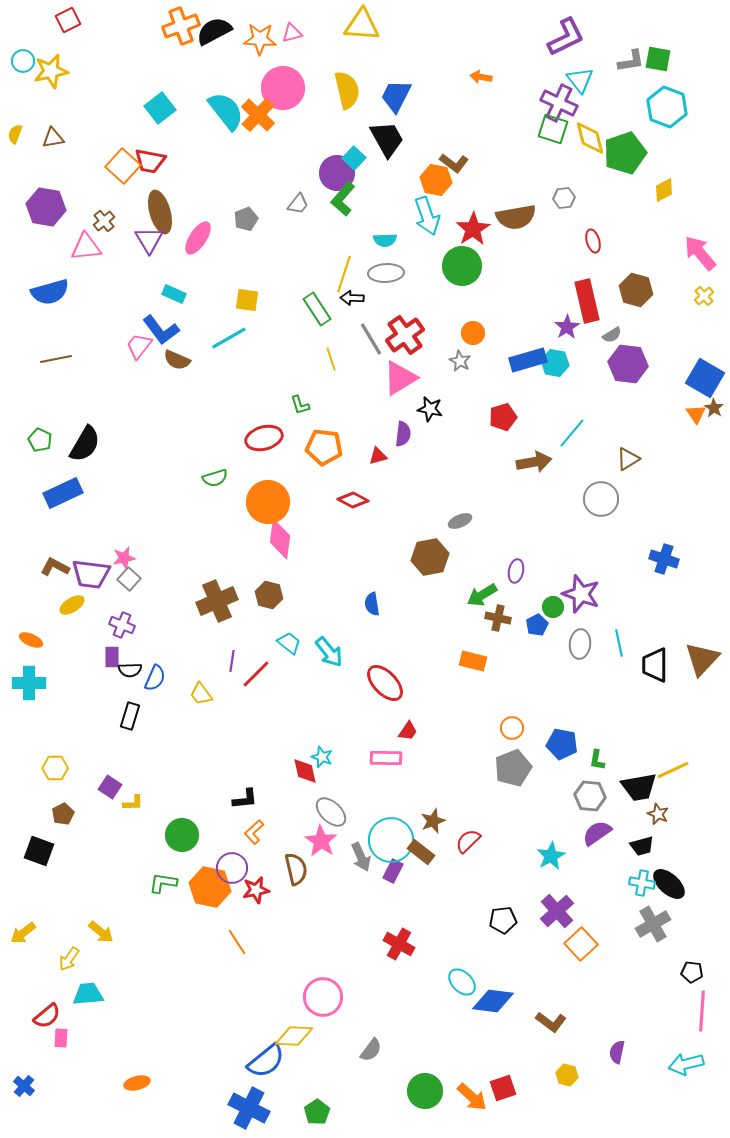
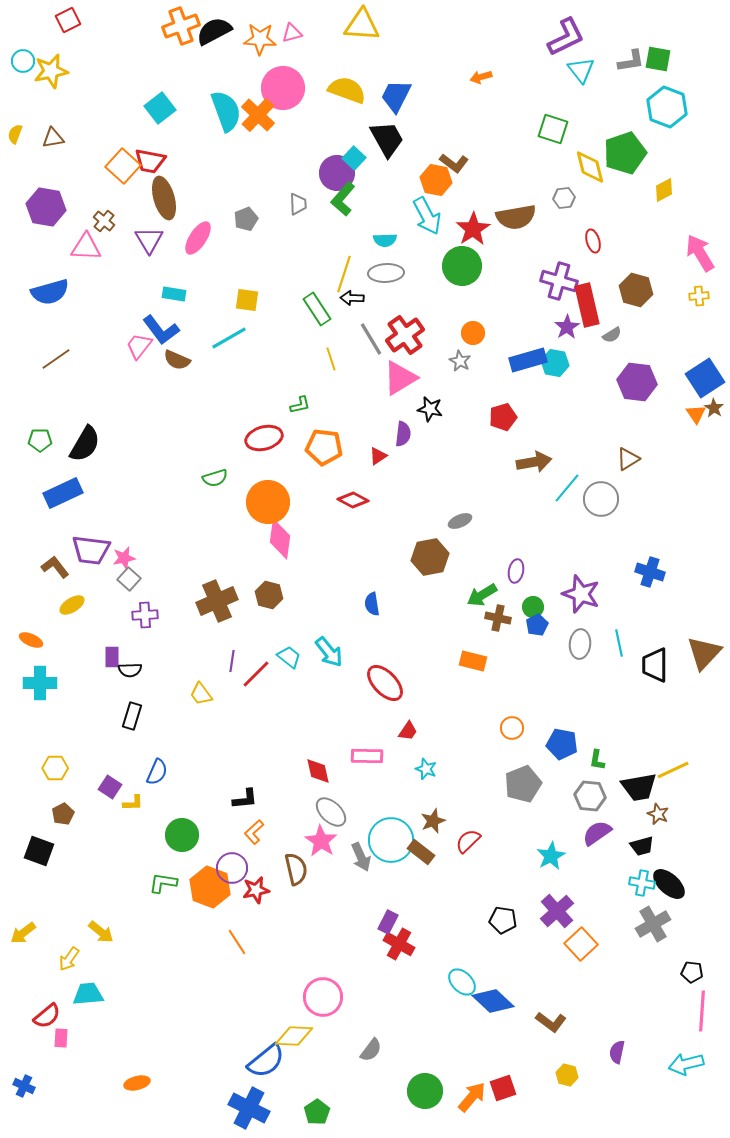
orange arrow at (481, 77): rotated 25 degrees counterclockwise
cyan triangle at (580, 80): moved 1 px right, 10 px up
yellow semicircle at (347, 90): rotated 57 degrees counterclockwise
purple cross at (559, 103): moved 178 px down; rotated 9 degrees counterclockwise
cyan semicircle at (226, 111): rotated 18 degrees clockwise
yellow diamond at (590, 138): moved 29 px down
gray trapezoid at (298, 204): rotated 40 degrees counterclockwise
brown ellipse at (160, 212): moved 4 px right, 14 px up
cyan arrow at (427, 216): rotated 9 degrees counterclockwise
brown cross at (104, 221): rotated 10 degrees counterclockwise
pink triangle at (86, 247): rotated 8 degrees clockwise
pink arrow at (700, 253): rotated 9 degrees clockwise
cyan rectangle at (174, 294): rotated 15 degrees counterclockwise
yellow cross at (704, 296): moved 5 px left; rotated 36 degrees clockwise
red rectangle at (587, 301): moved 4 px down
brown line at (56, 359): rotated 24 degrees counterclockwise
purple hexagon at (628, 364): moved 9 px right, 18 px down
blue square at (705, 378): rotated 27 degrees clockwise
green L-shape at (300, 405): rotated 85 degrees counterclockwise
cyan line at (572, 433): moved 5 px left, 55 px down
green pentagon at (40, 440): rotated 25 degrees counterclockwise
red triangle at (378, 456): rotated 18 degrees counterclockwise
blue cross at (664, 559): moved 14 px left, 13 px down
brown L-shape at (55, 567): rotated 24 degrees clockwise
purple trapezoid at (91, 574): moved 24 px up
green circle at (553, 607): moved 20 px left
purple cross at (122, 625): moved 23 px right, 10 px up; rotated 25 degrees counterclockwise
cyan trapezoid at (289, 643): moved 14 px down
brown triangle at (702, 659): moved 2 px right, 6 px up
blue semicircle at (155, 678): moved 2 px right, 94 px down
cyan cross at (29, 683): moved 11 px right
black rectangle at (130, 716): moved 2 px right
cyan star at (322, 757): moved 104 px right, 12 px down
pink rectangle at (386, 758): moved 19 px left, 2 px up
gray pentagon at (513, 768): moved 10 px right, 16 px down
red diamond at (305, 771): moved 13 px right
purple rectangle at (393, 871): moved 5 px left, 51 px down
orange hexagon at (210, 887): rotated 9 degrees clockwise
black pentagon at (503, 920): rotated 16 degrees clockwise
blue diamond at (493, 1001): rotated 36 degrees clockwise
blue cross at (24, 1086): rotated 15 degrees counterclockwise
orange arrow at (472, 1097): rotated 92 degrees counterclockwise
